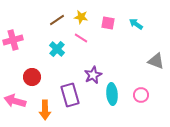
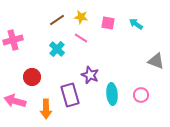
purple star: moved 3 px left; rotated 24 degrees counterclockwise
orange arrow: moved 1 px right, 1 px up
